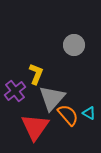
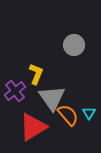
gray triangle: rotated 16 degrees counterclockwise
cyan triangle: rotated 32 degrees clockwise
red triangle: moved 2 px left; rotated 24 degrees clockwise
